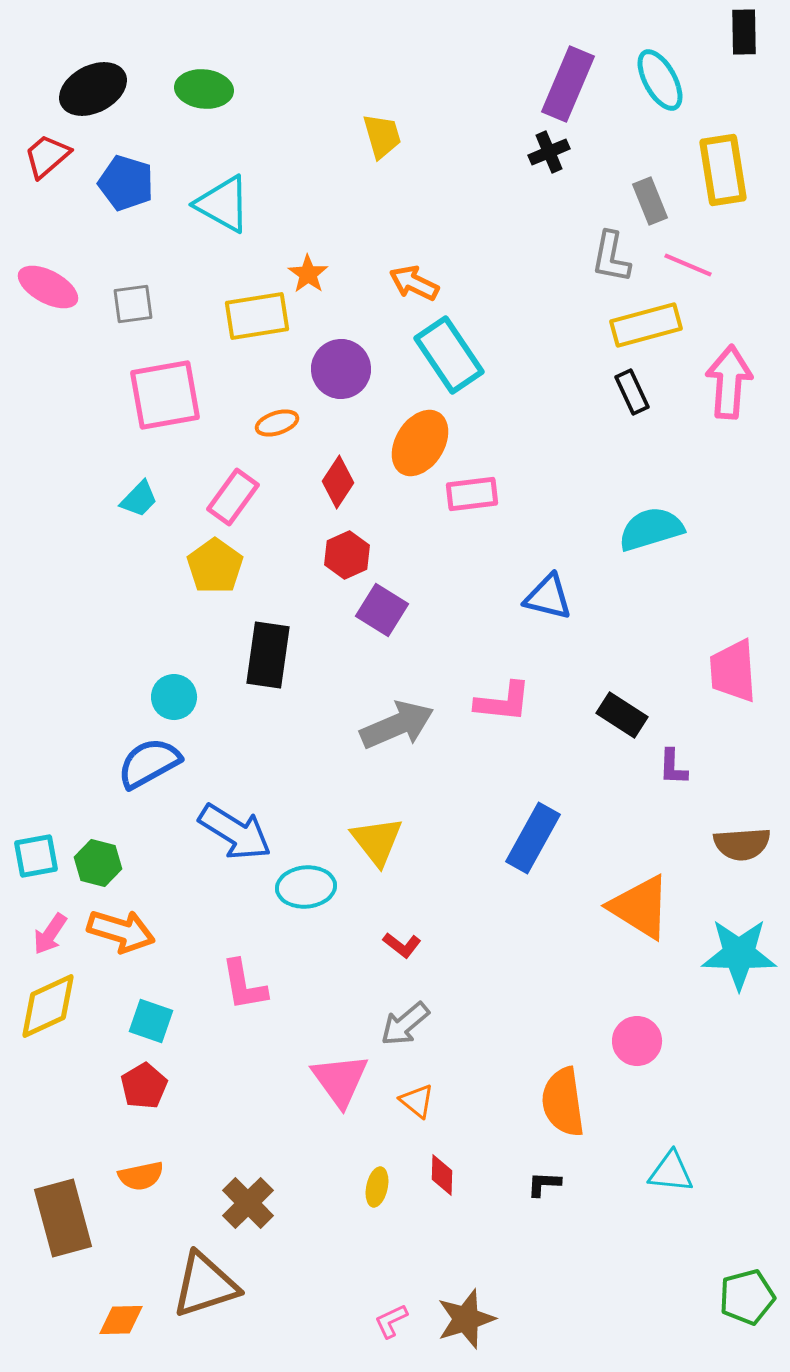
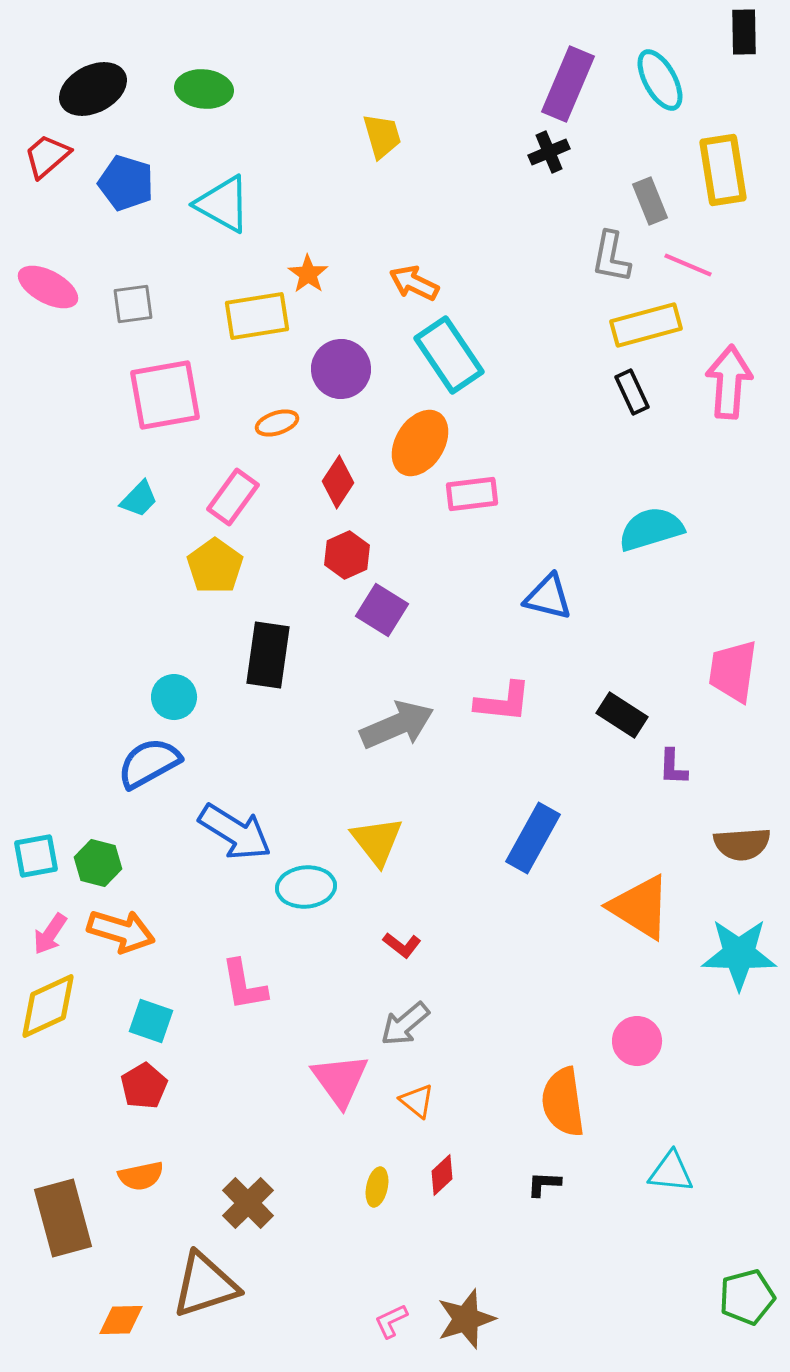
pink trapezoid at (733, 671): rotated 12 degrees clockwise
red diamond at (442, 1175): rotated 45 degrees clockwise
